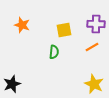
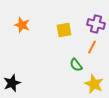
purple cross: rotated 12 degrees clockwise
orange line: rotated 32 degrees counterclockwise
green semicircle: moved 22 px right, 13 px down; rotated 136 degrees clockwise
black star: moved 1 px up
